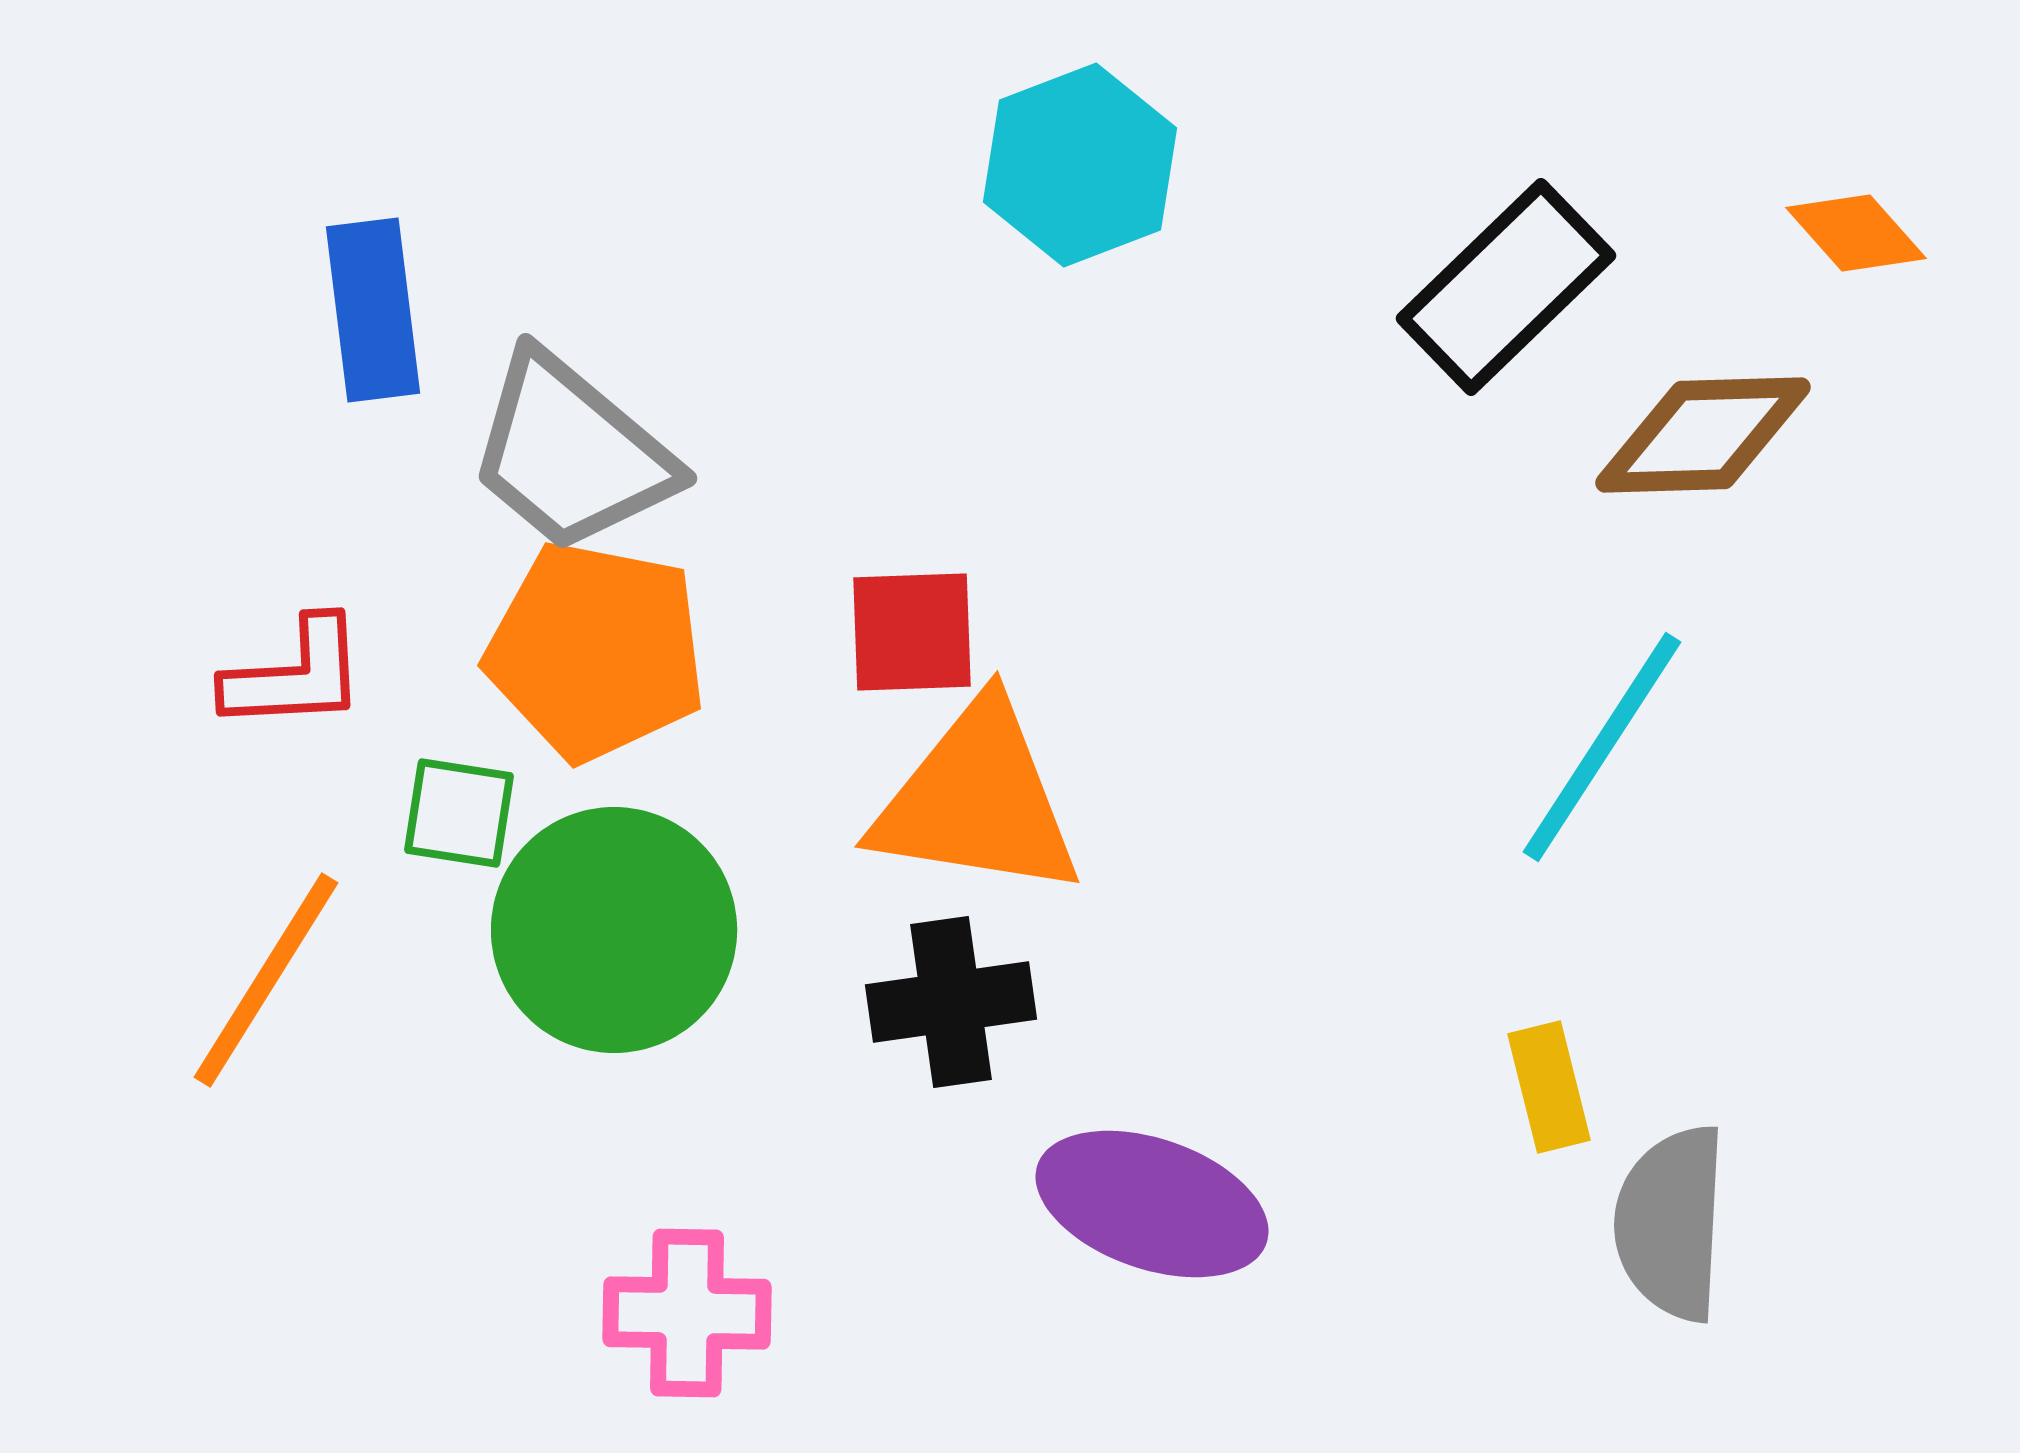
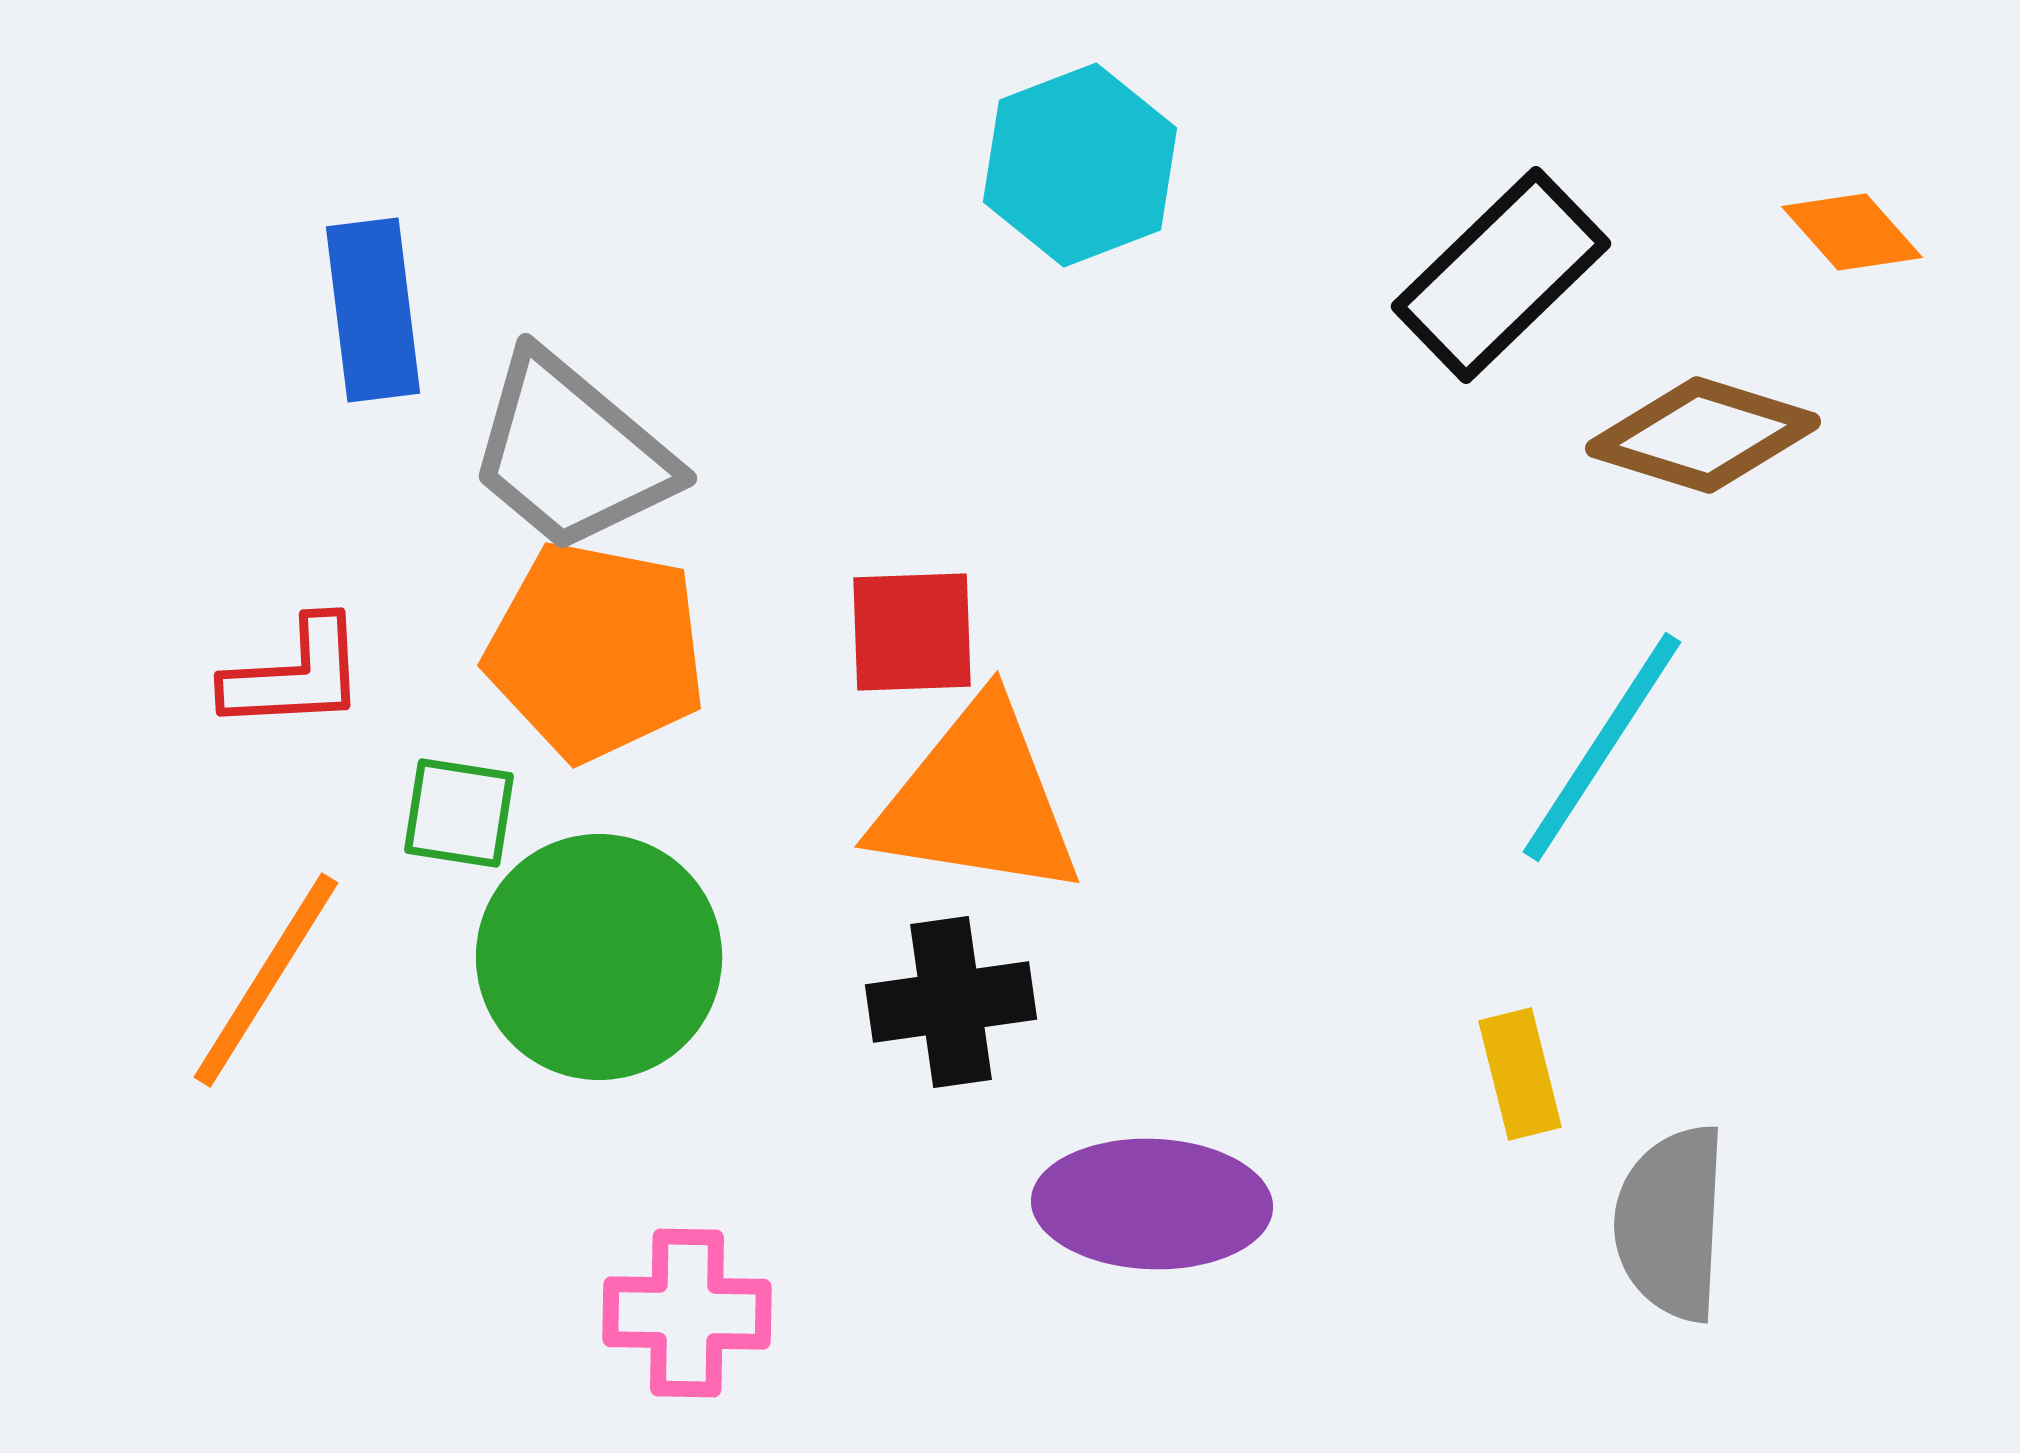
orange diamond: moved 4 px left, 1 px up
black rectangle: moved 5 px left, 12 px up
brown diamond: rotated 19 degrees clockwise
green circle: moved 15 px left, 27 px down
yellow rectangle: moved 29 px left, 13 px up
purple ellipse: rotated 17 degrees counterclockwise
